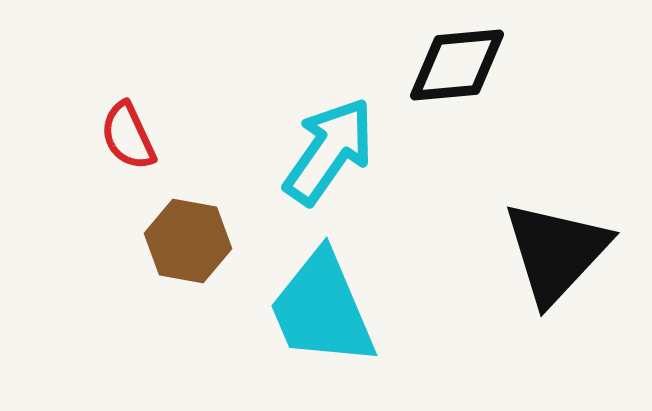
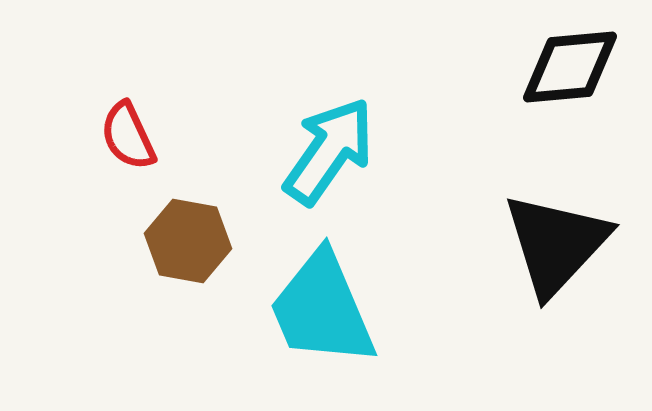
black diamond: moved 113 px right, 2 px down
black triangle: moved 8 px up
